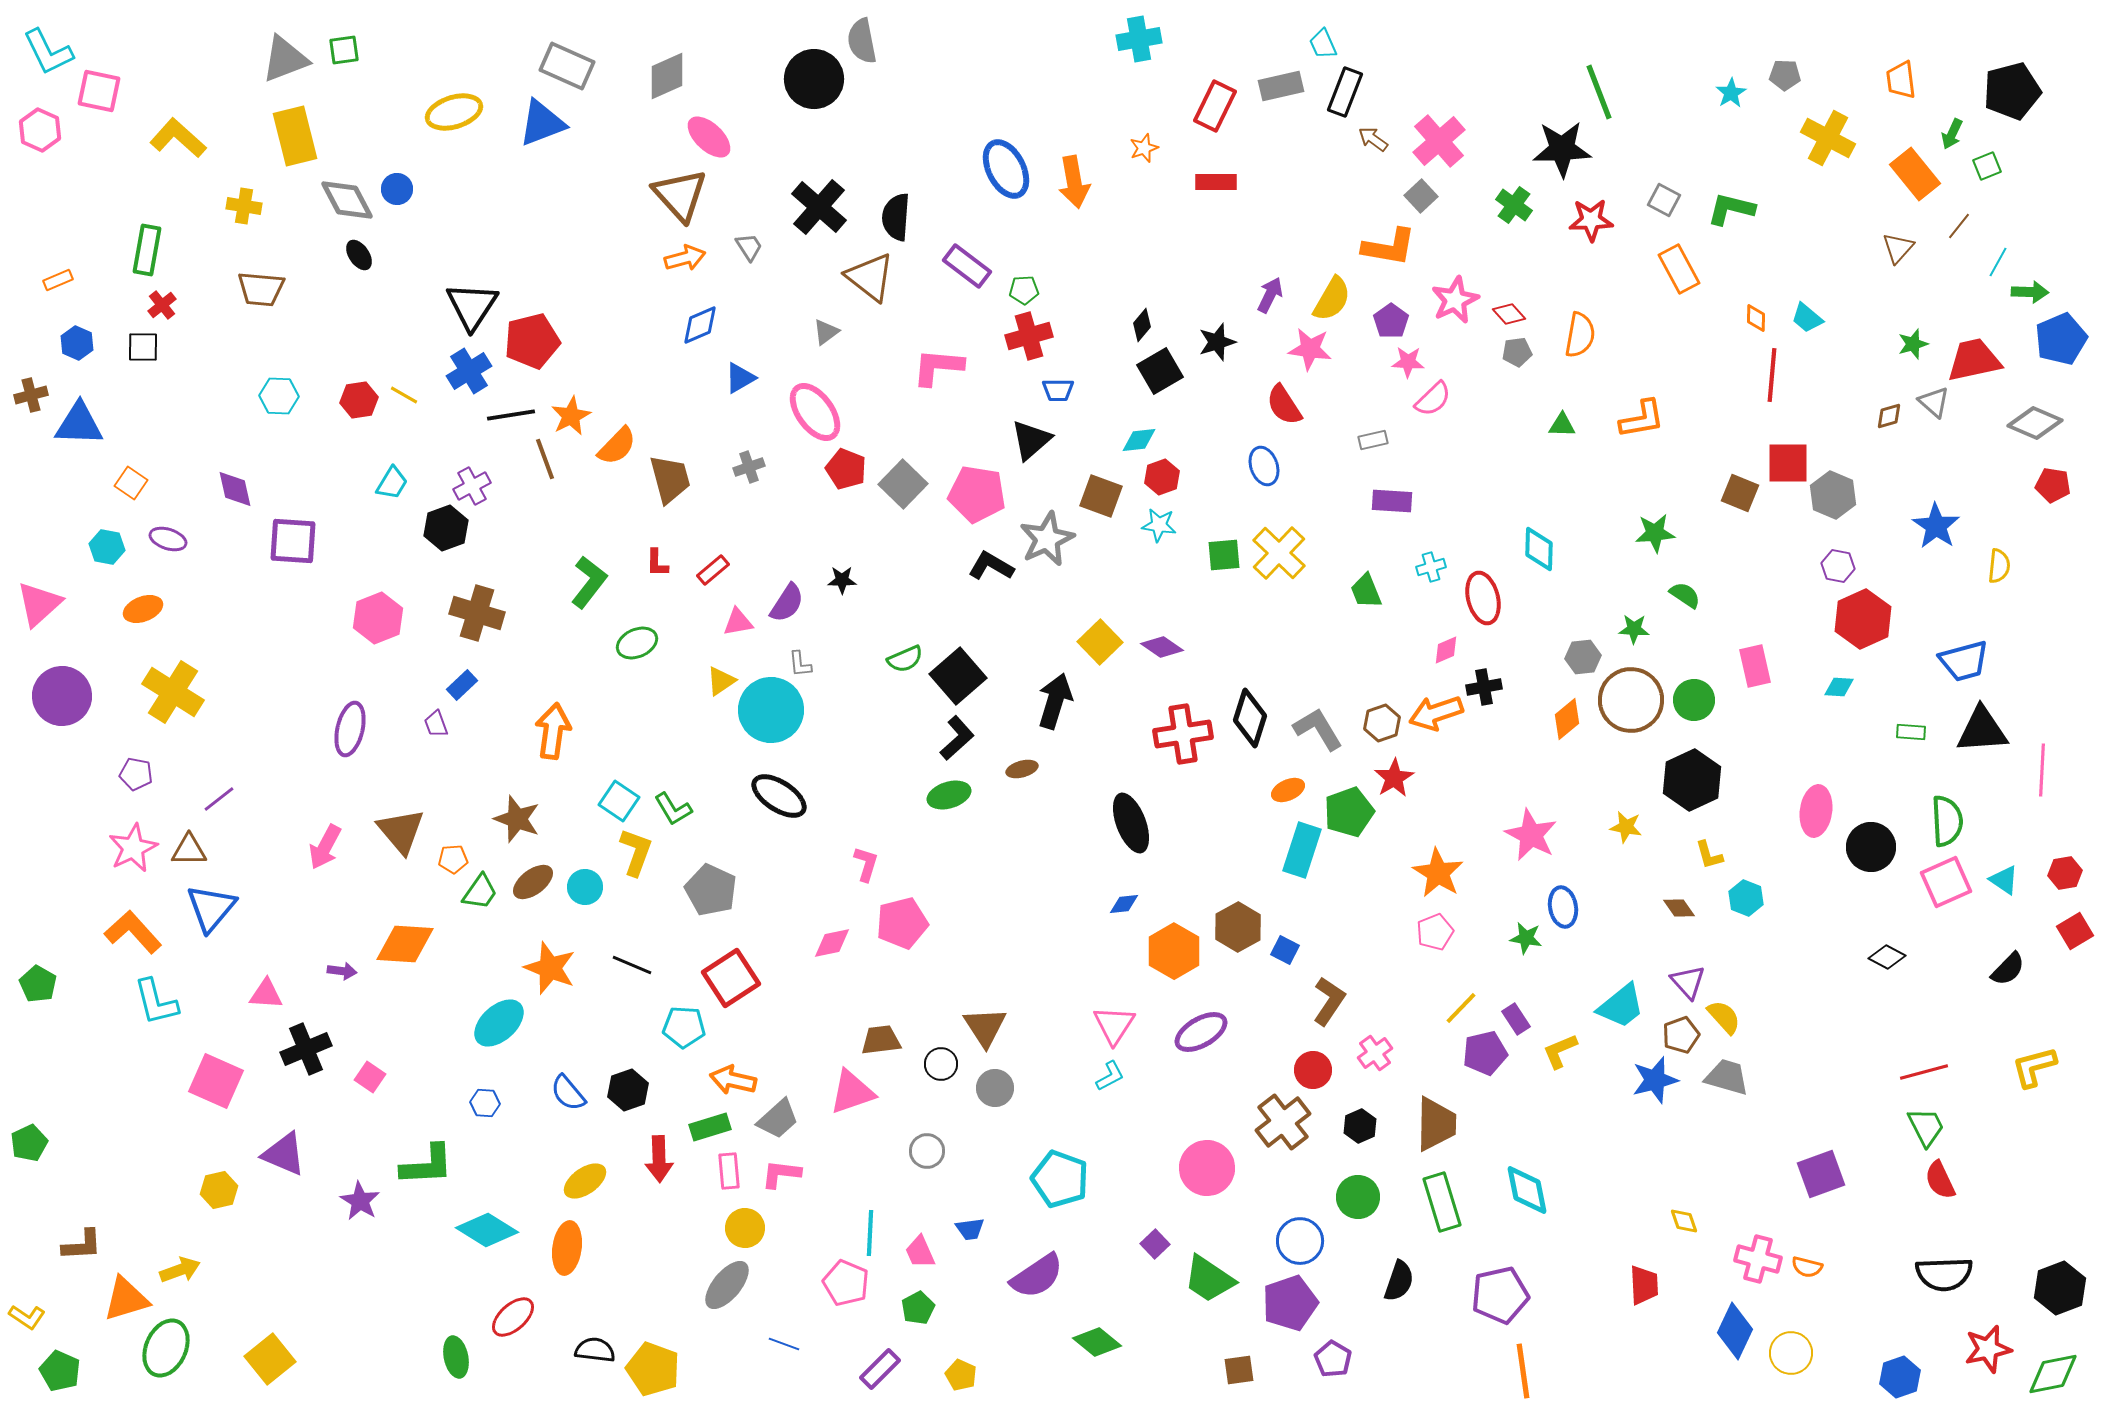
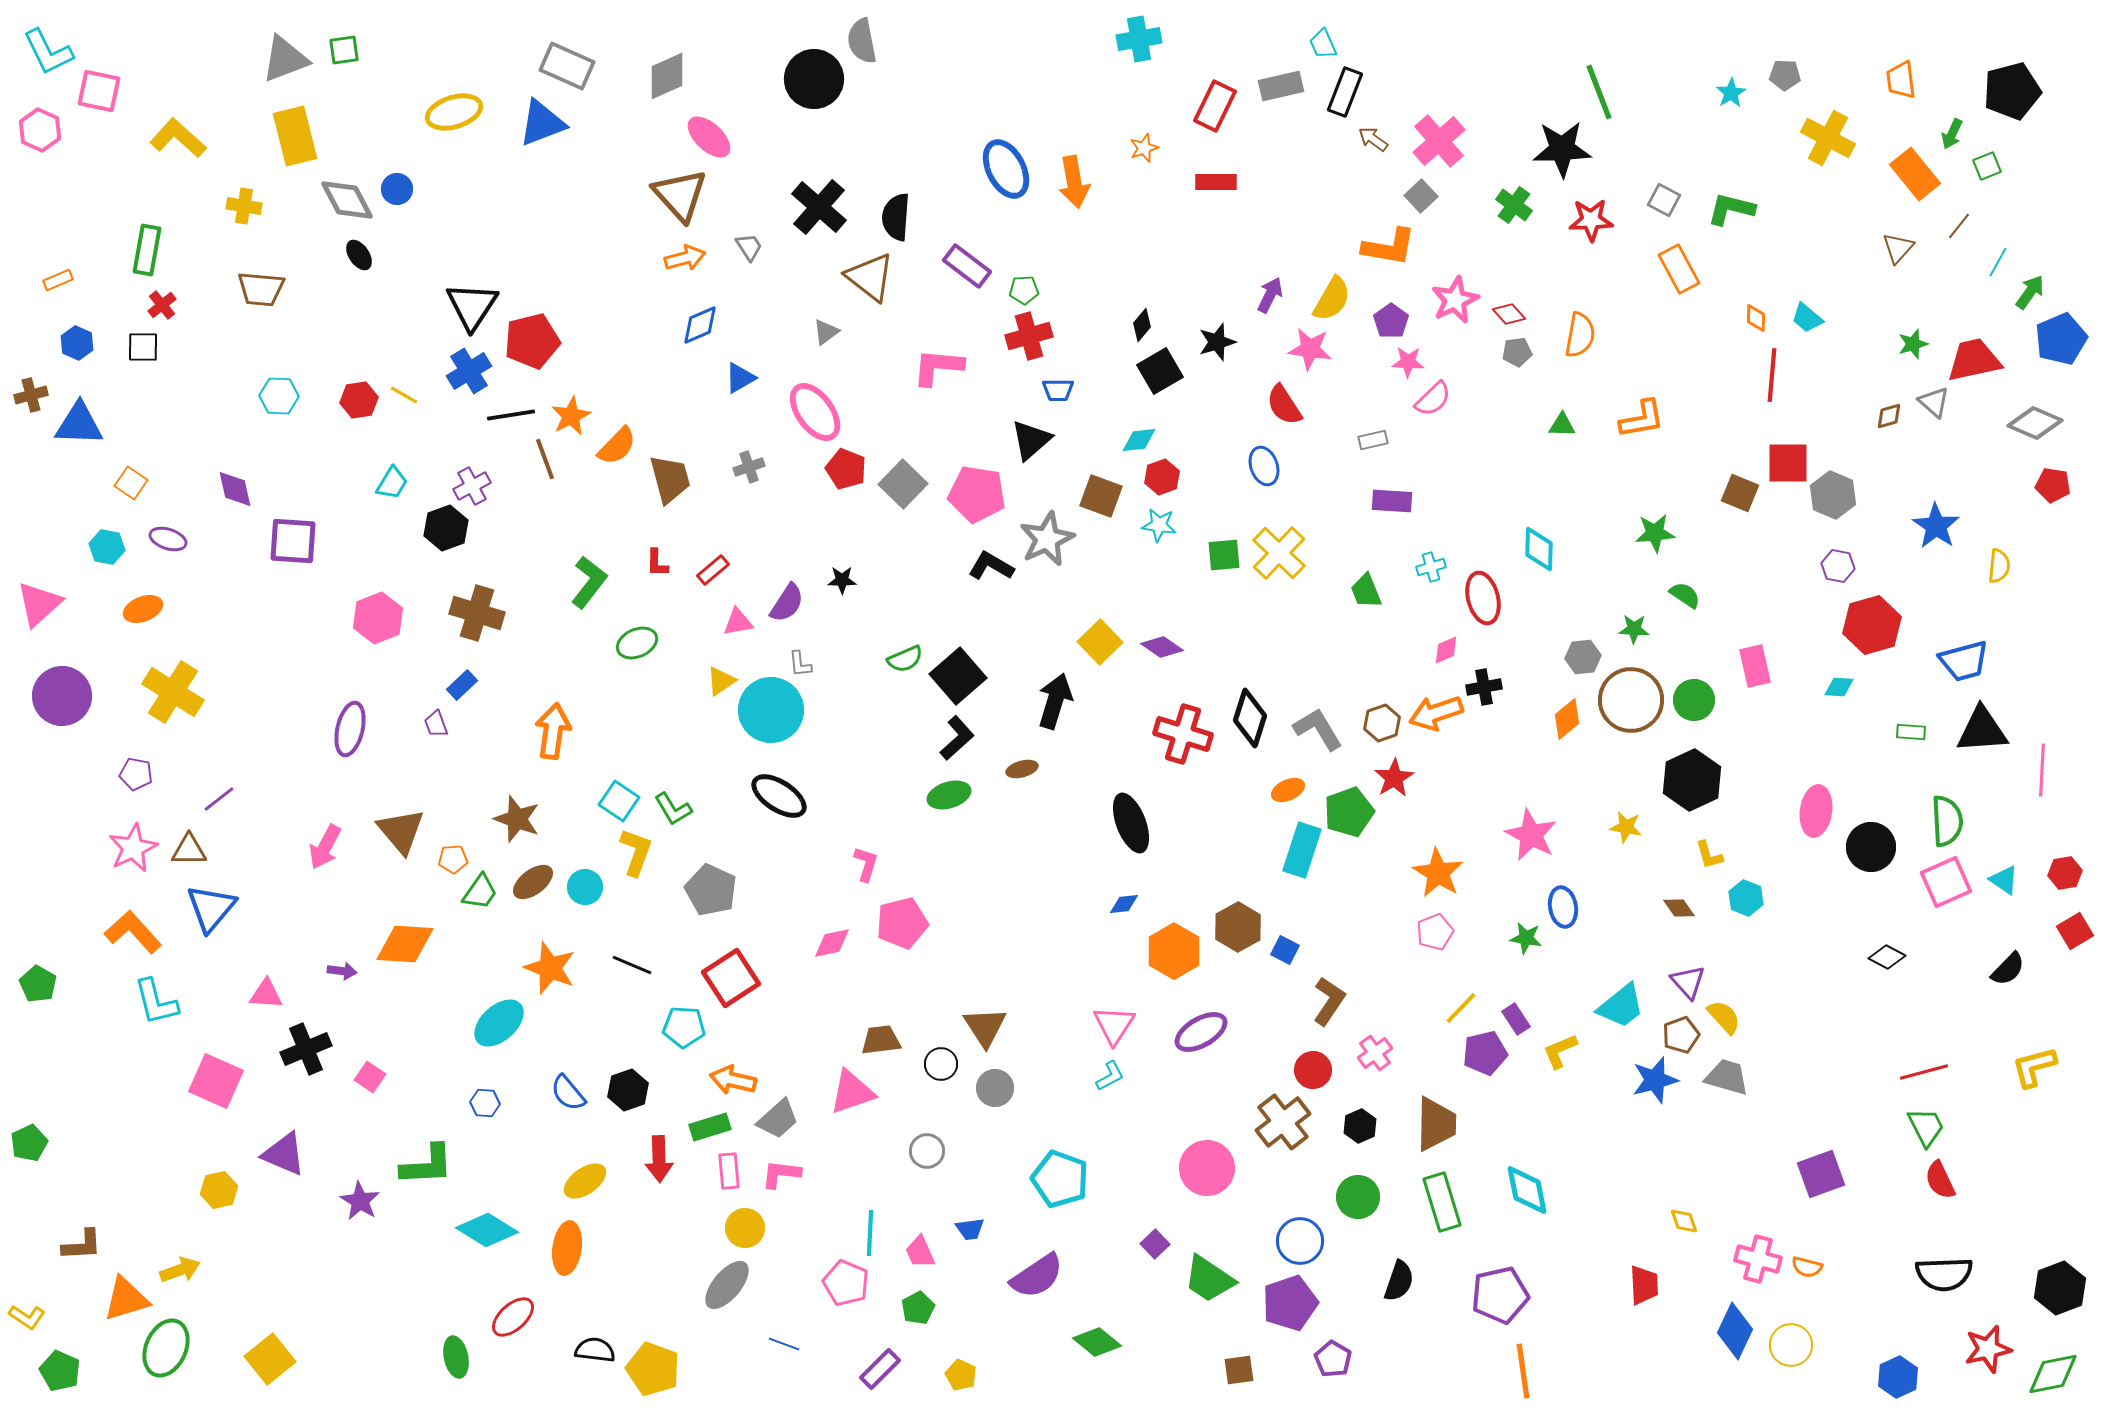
green arrow at (2030, 292): rotated 57 degrees counterclockwise
red hexagon at (1863, 619): moved 9 px right, 6 px down; rotated 8 degrees clockwise
red cross at (1183, 734): rotated 26 degrees clockwise
yellow circle at (1791, 1353): moved 8 px up
blue hexagon at (1900, 1377): moved 2 px left; rotated 6 degrees counterclockwise
